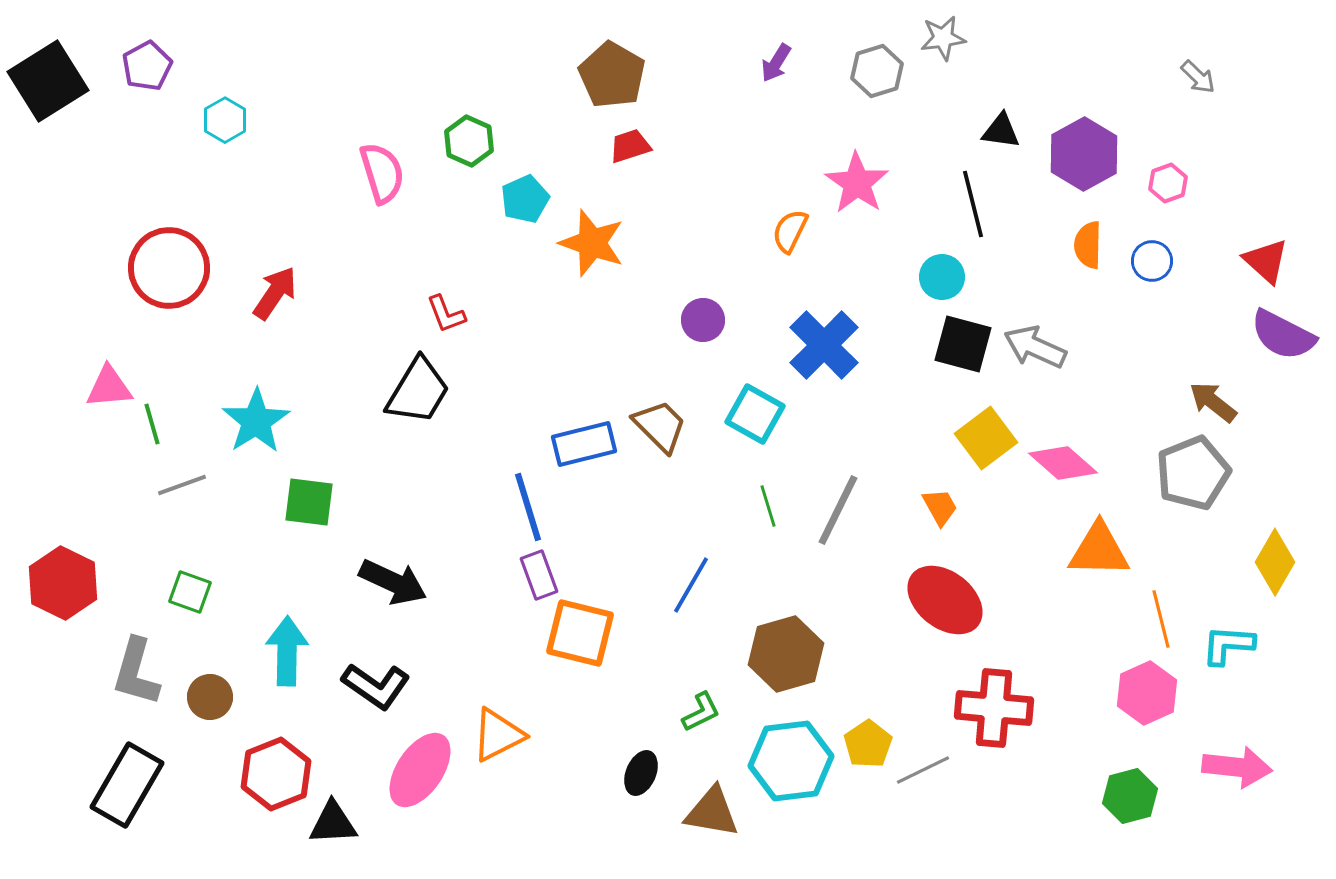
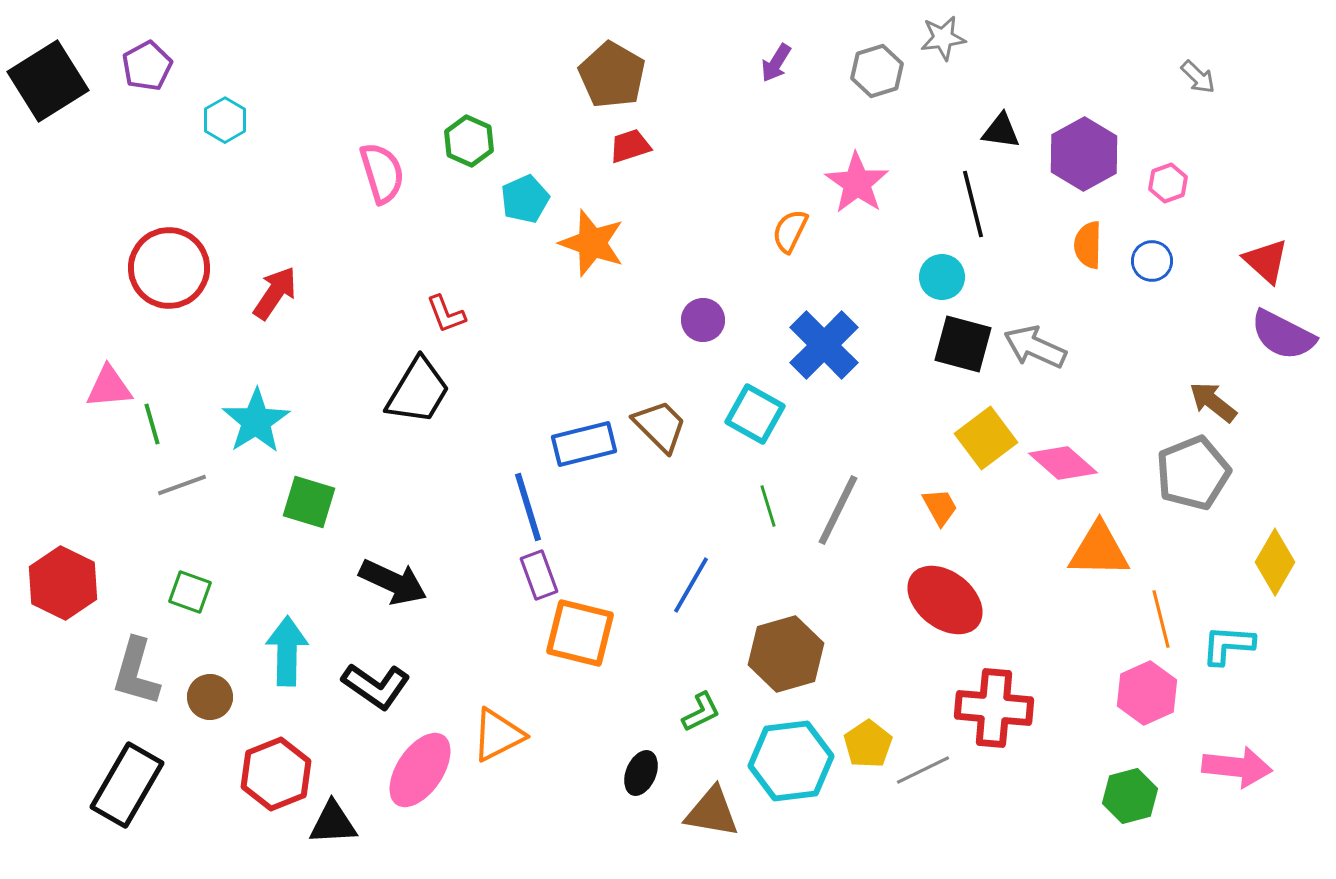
green square at (309, 502): rotated 10 degrees clockwise
